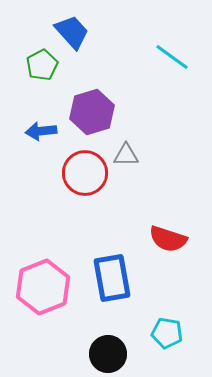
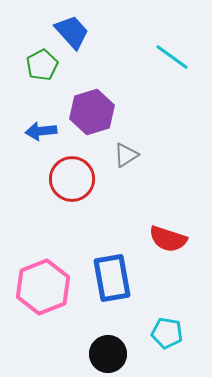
gray triangle: rotated 32 degrees counterclockwise
red circle: moved 13 px left, 6 px down
